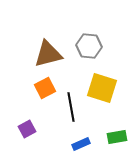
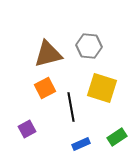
green rectangle: rotated 24 degrees counterclockwise
